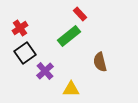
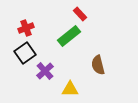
red cross: moved 6 px right; rotated 14 degrees clockwise
brown semicircle: moved 2 px left, 3 px down
yellow triangle: moved 1 px left
